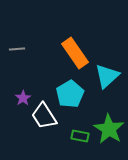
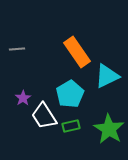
orange rectangle: moved 2 px right, 1 px up
cyan triangle: rotated 16 degrees clockwise
green rectangle: moved 9 px left, 10 px up; rotated 24 degrees counterclockwise
